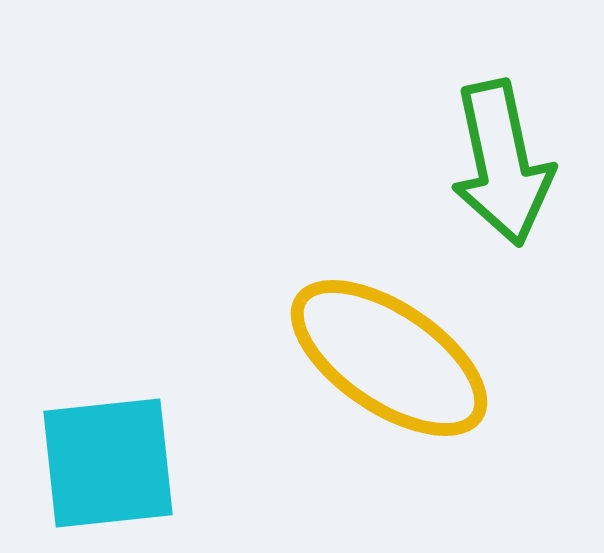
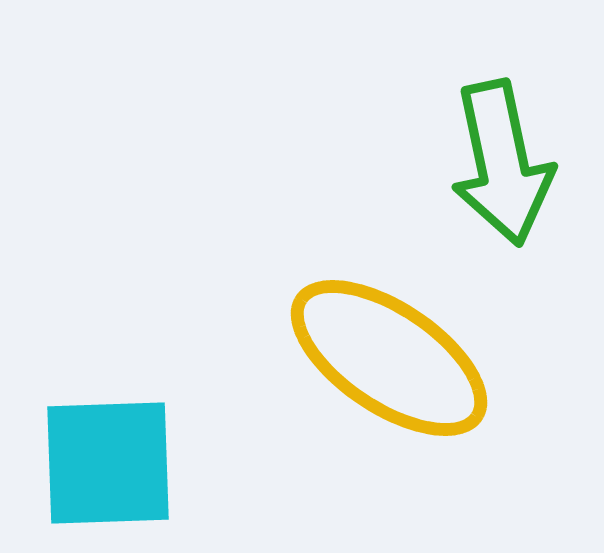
cyan square: rotated 4 degrees clockwise
